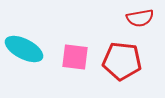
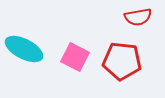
red semicircle: moved 2 px left, 1 px up
pink square: rotated 20 degrees clockwise
